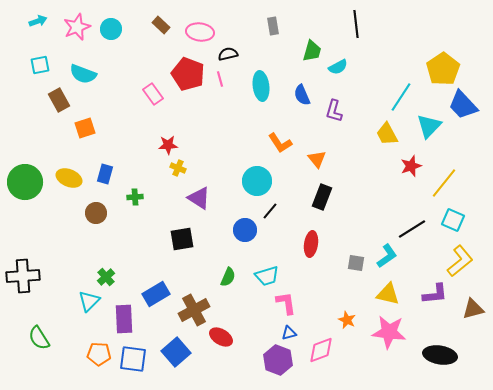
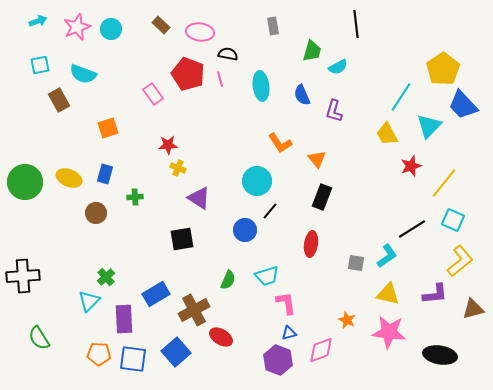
black semicircle at (228, 54): rotated 24 degrees clockwise
orange square at (85, 128): moved 23 px right
green semicircle at (228, 277): moved 3 px down
